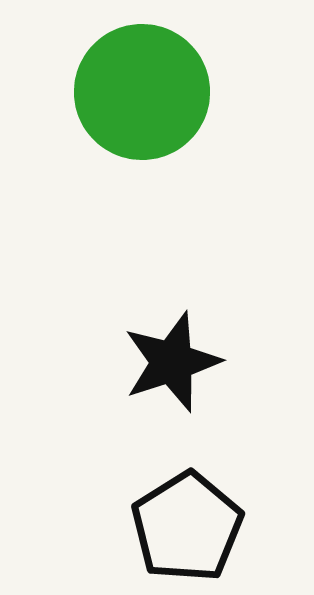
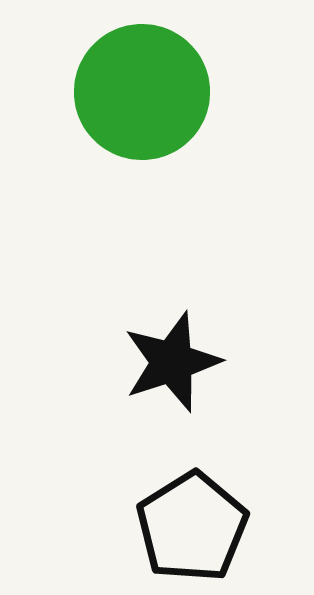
black pentagon: moved 5 px right
